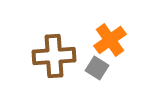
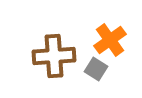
gray square: moved 1 px left, 1 px down
